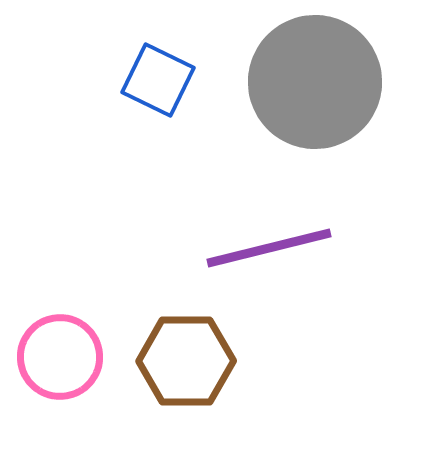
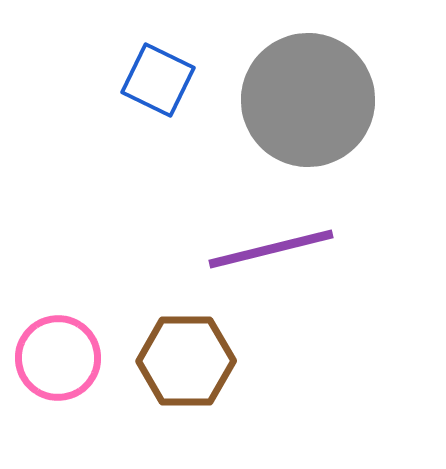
gray circle: moved 7 px left, 18 px down
purple line: moved 2 px right, 1 px down
pink circle: moved 2 px left, 1 px down
